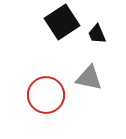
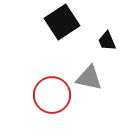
black trapezoid: moved 10 px right, 7 px down
red circle: moved 6 px right
